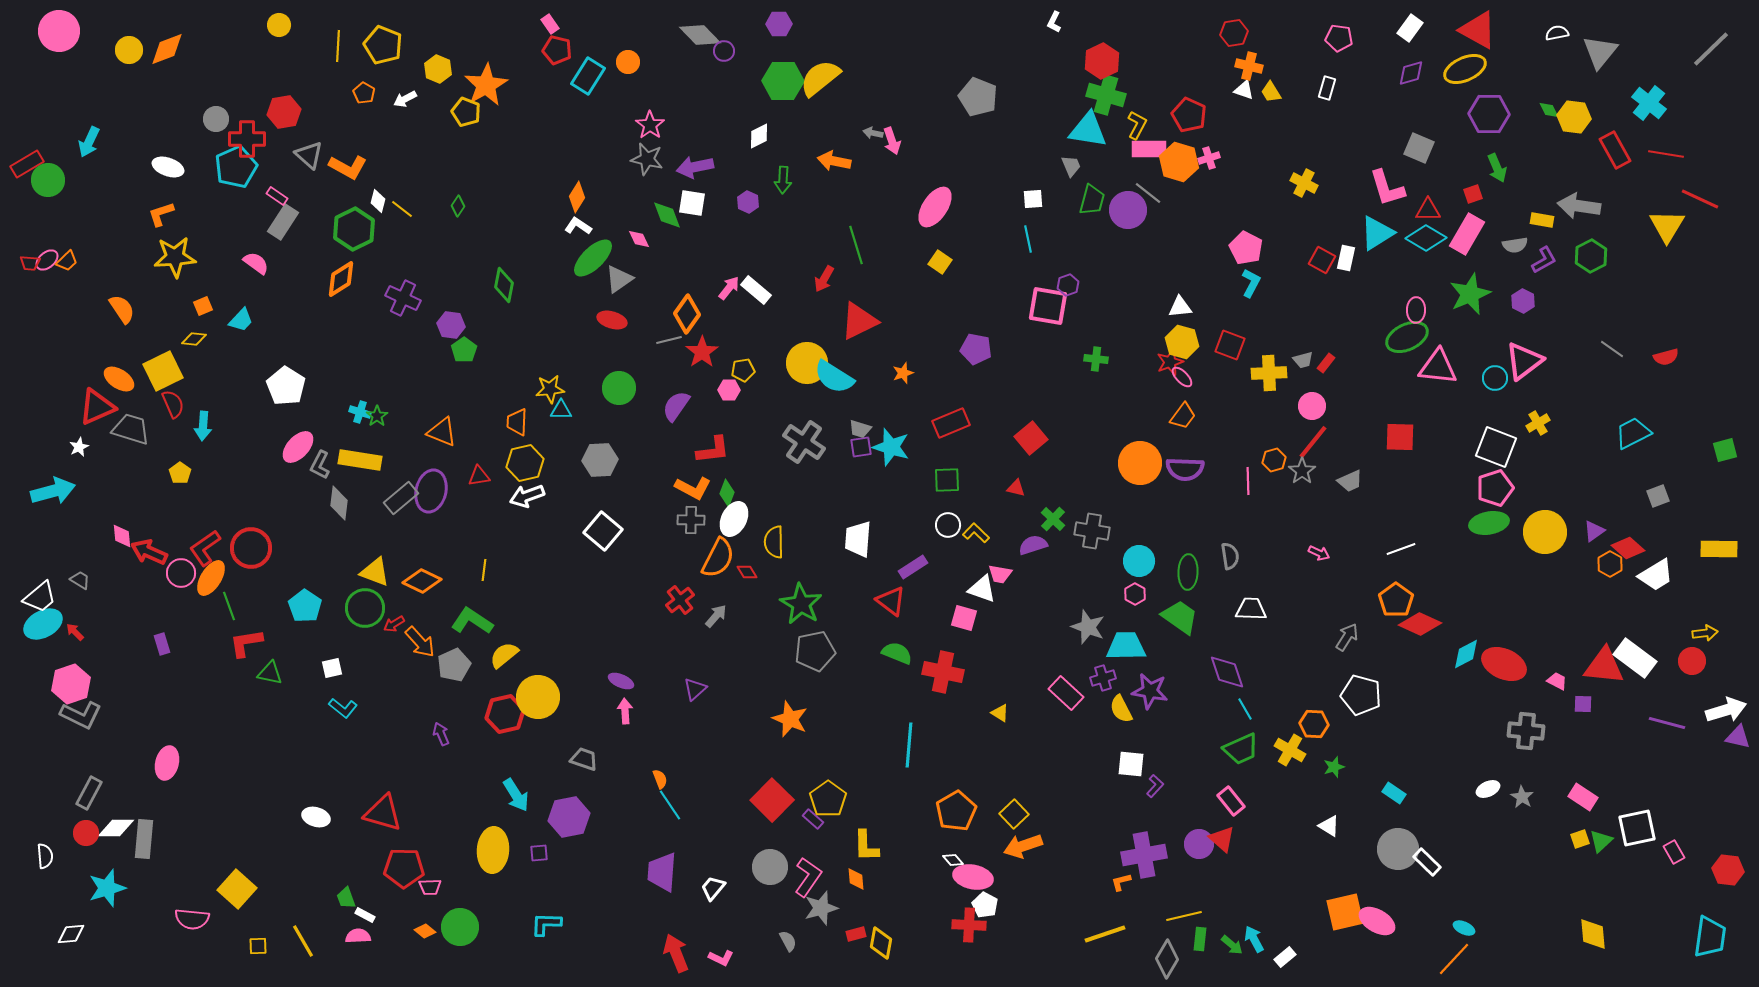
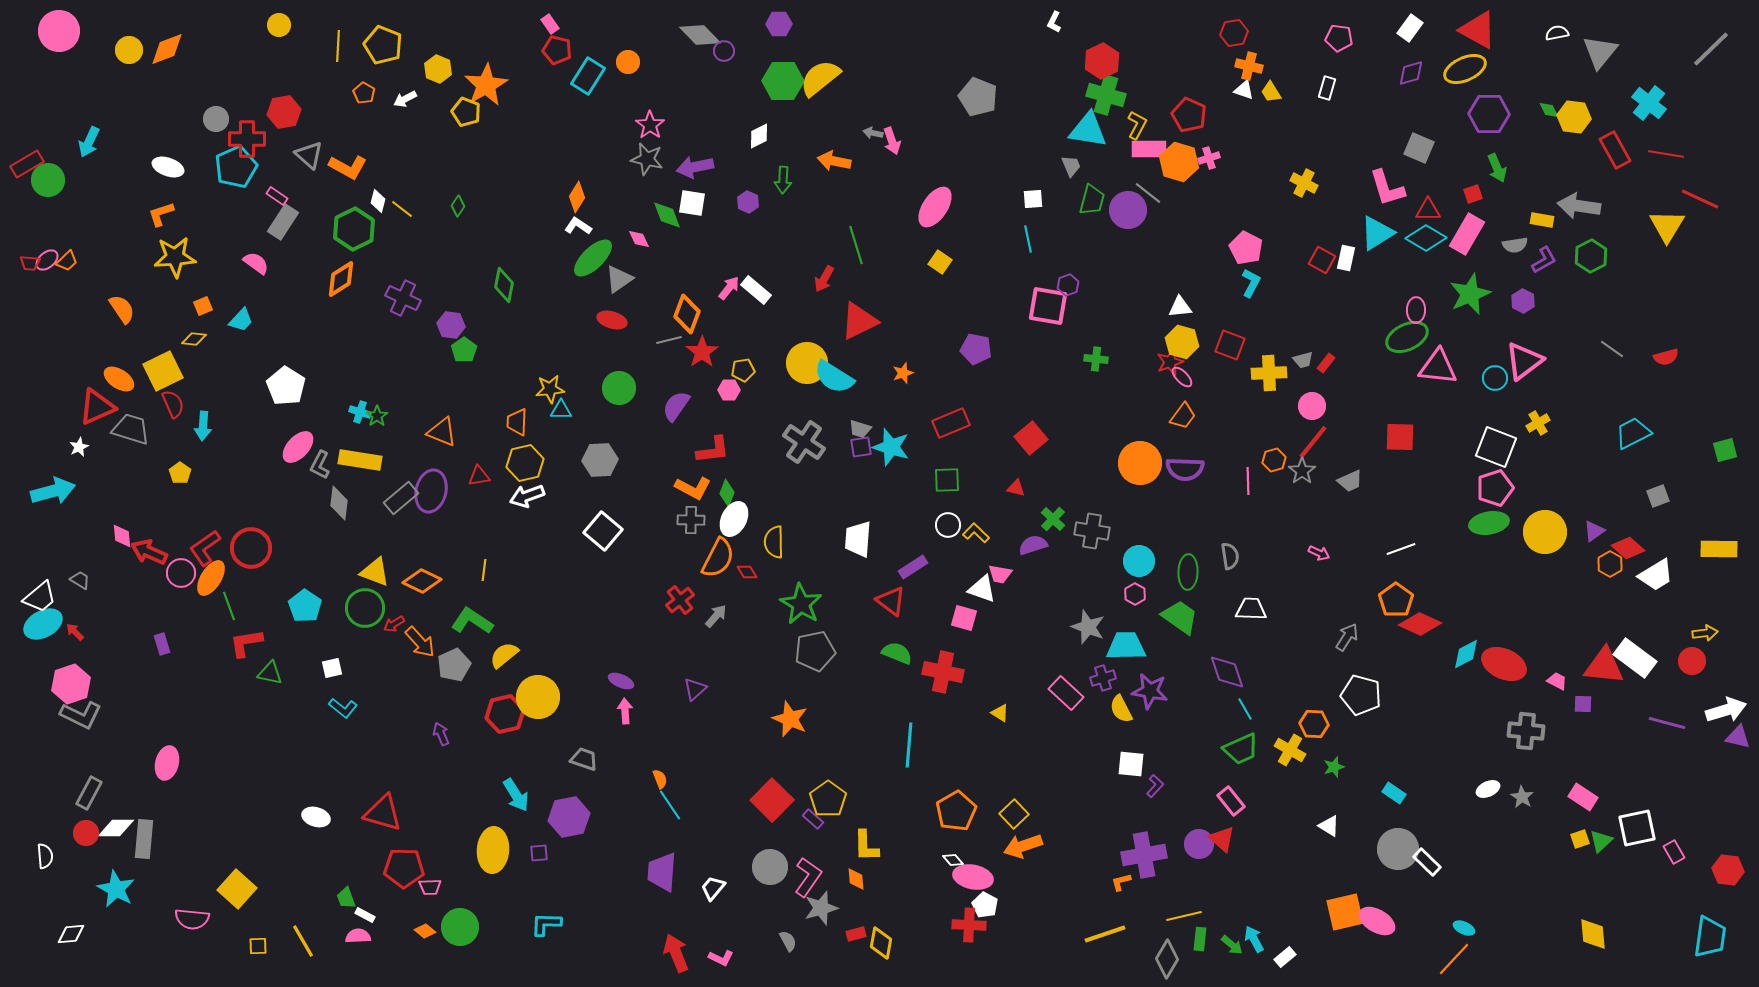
orange diamond at (687, 314): rotated 15 degrees counterclockwise
cyan star at (107, 888): moved 9 px right, 1 px down; rotated 27 degrees counterclockwise
